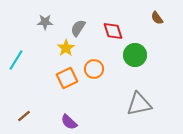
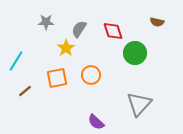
brown semicircle: moved 4 px down; rotated 40 degrees counterclockwise
gray star: moved 1 px right
gray semicircle: moved 1 px right, 1 px down
green circle: moved 2 px up
cyan line: moved 1 px down
orange circle: moved 3 px left, 6 px down
orange square: moved 10 px left; rotated 15 degrees clockwise
gray triangle: rotated 36 degrees counterclockwise
brown line: moved 1 px right, 25 px up
purple semicircle: moved 27 px right
